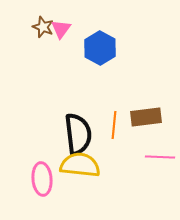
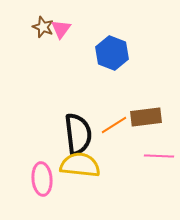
blue hexagon: moved 12 px right, 5 px down; rotated 8 degrees counterclockwise
orange line: rotated 52 degrees clockwise
pink line: moved 1 px left, 1 px up
